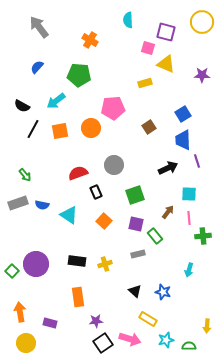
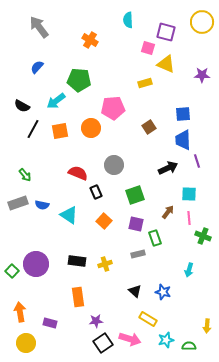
green pentagon at (79, 75): moved 5 px down
blue square at (183, 114): rotated 28 degrees clockwise
red semicircle at (78, 173): rotated 42 degrees clockwise
green rectangle at (155, 236): moved 2 px down; rotated 21 degrees clockwise
green cross at (203, 236): rotated 28 degrees clockwise
